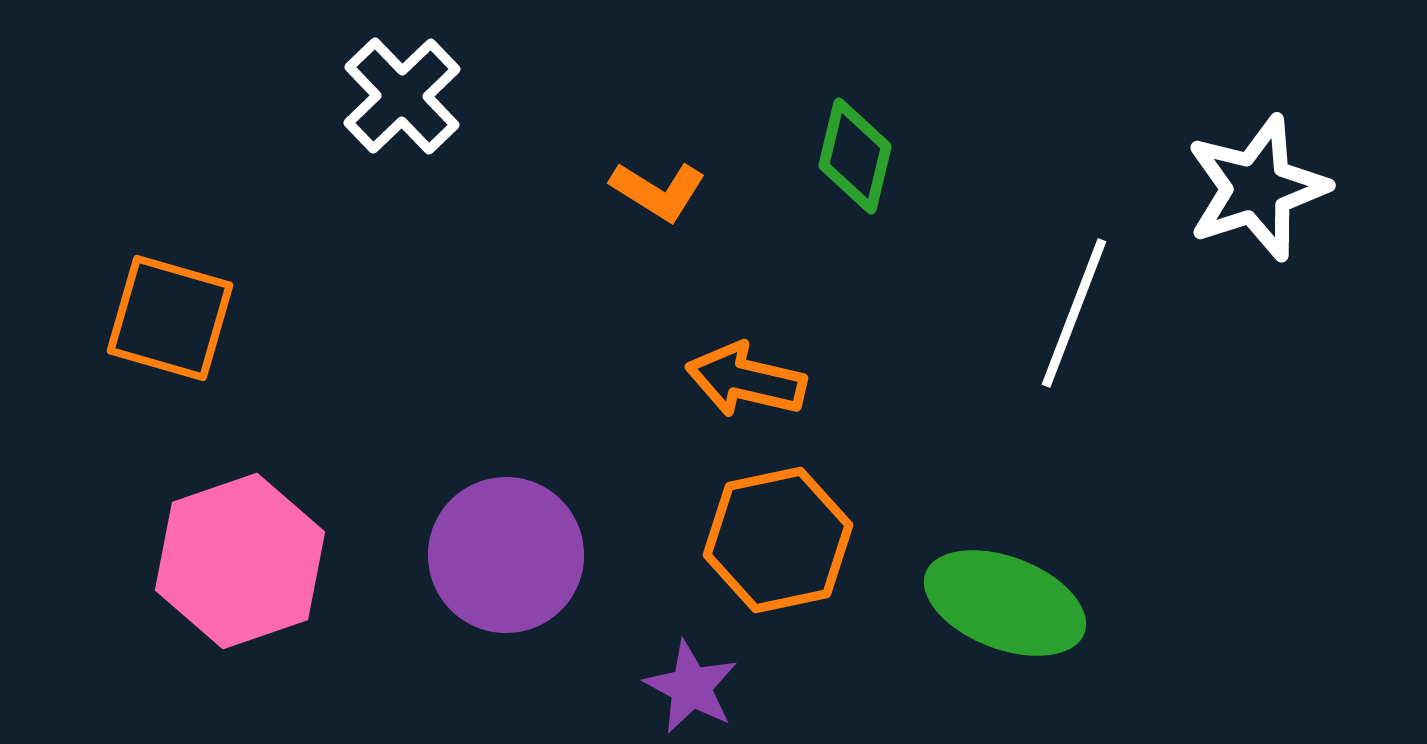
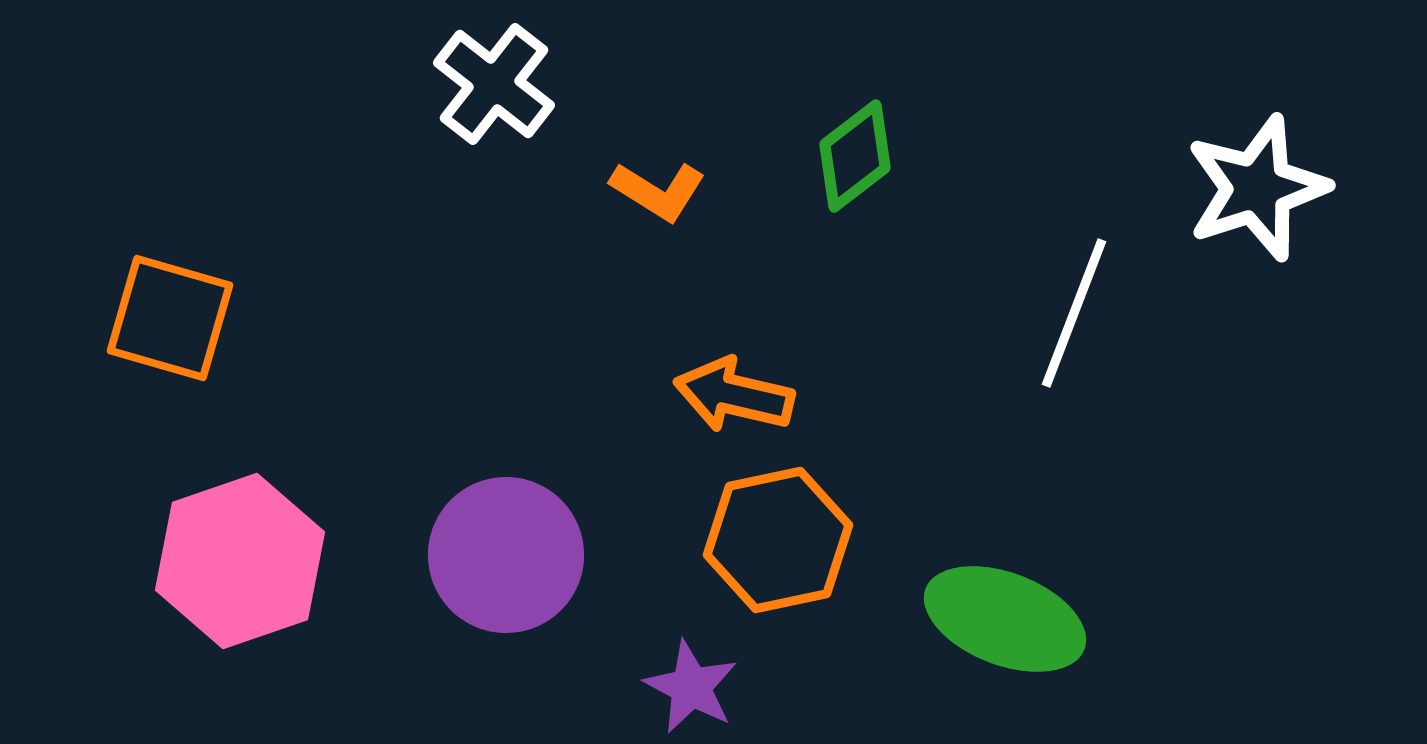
white cross: moved 92 px right, 12 px up; rotated 8 degrees counterclockwise
green diamond: rotated 39 degrees clockwise
orange arrow: moved 12 px left, 15 px down
green ellipse: moved 16 px down
